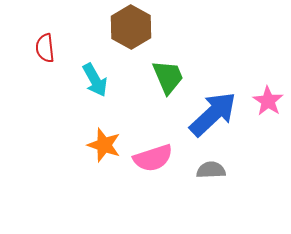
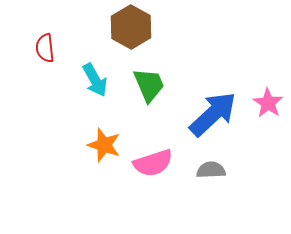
green trapezoid: moved 19 px left, 8 px down
pink star: moved 2 px down
pink semicircle: moved 5 px down
